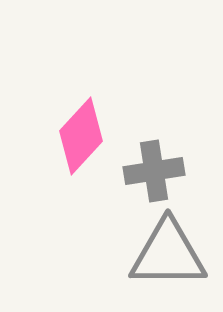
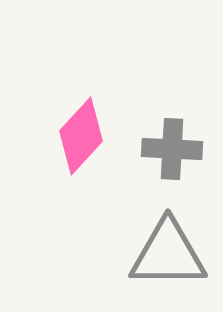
gray cross: moved 18 px right, 22 px up; rotated 12 degrees clockwise
